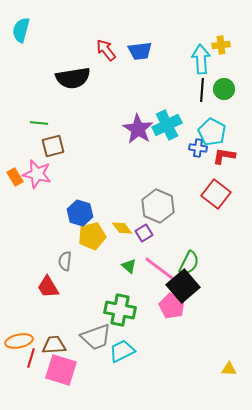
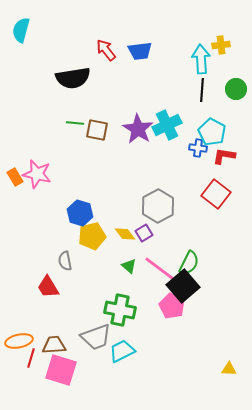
green circle: moved 12 px right
green line: moved 36 px right
brown square: moved 44 px right, 16 px up; rotated 25 degrees clockwise
gray hexagon: rotated 8 degrees clockwise
yellow diamond: moved 3 px right, 6 px down
gray semicircle: rotated 18 degrees counterclockwise
